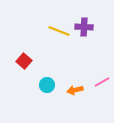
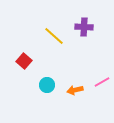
yellow line: moved 5 px left, 5 px down; rotated 20 degrees clockwise
